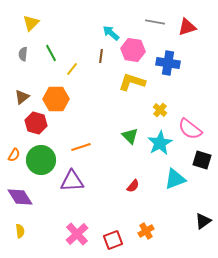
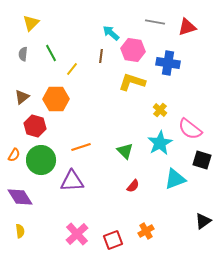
red hexagon: moved 1 px left, 3 px down
green triangle: moved 5 px left, 15 px down
